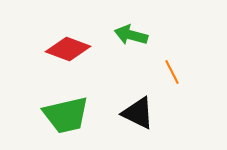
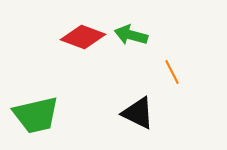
red diamond: moved 15 px right, 12 px up
green trapezoid: moved 30 px left
